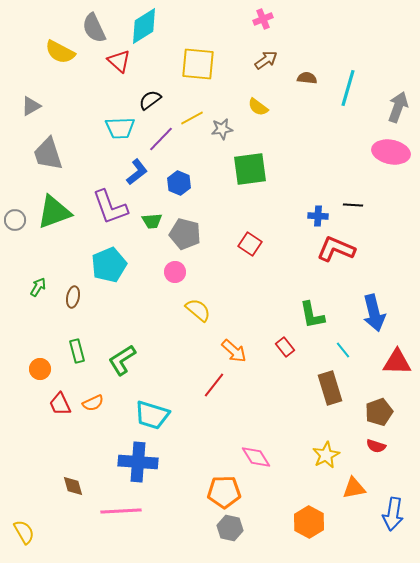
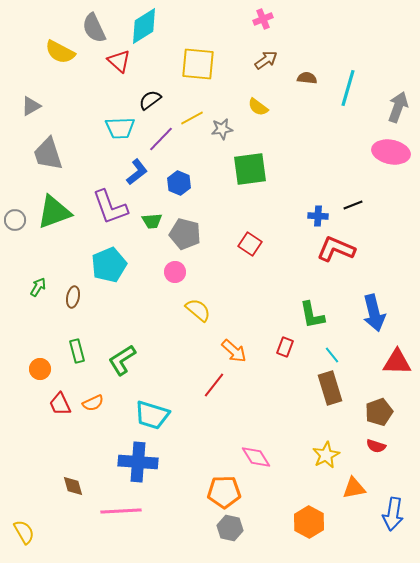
black line at (353, 205): rotated 24 degrees counterclockwise
red rectangle at (285, 347): rotated 60 degrees clockwise
cyan line at (343, 350): moved 11 px left, 5 px down
